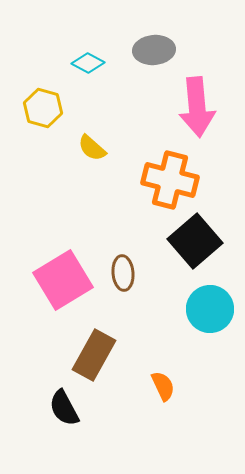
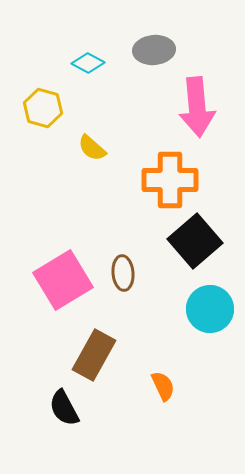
orange cross: rotated 14 degrees counterclockwise
